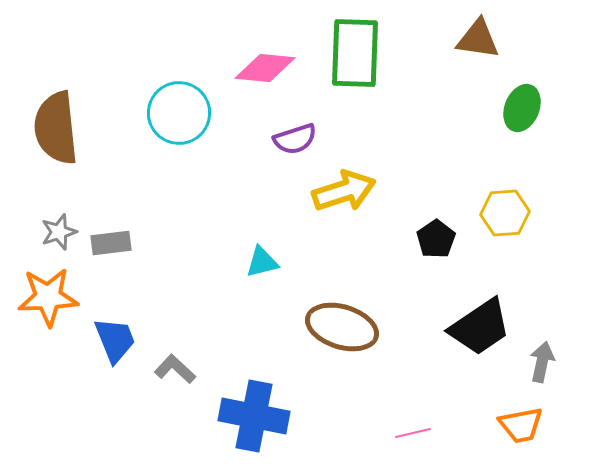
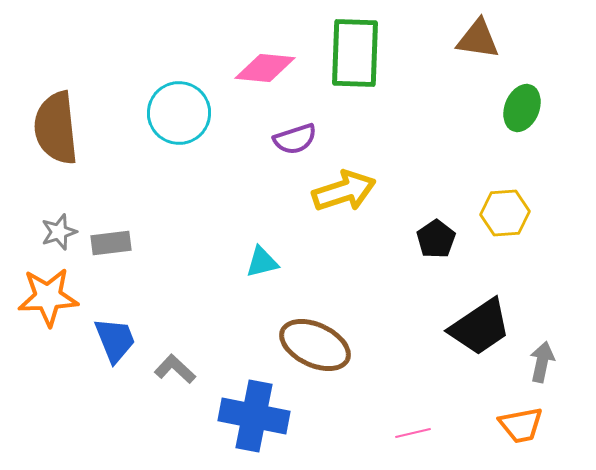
brown ellipse: moved 27 px left, 18 px down; rotated 8 degrees clockwise
